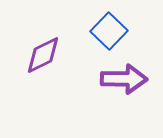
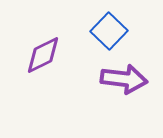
purple arrow: rotated 6 degrees clockwise
